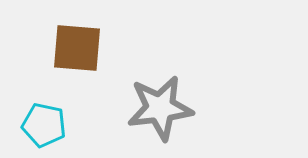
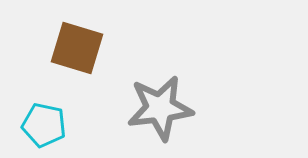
brown square: rotated 12 degrees clockwise
